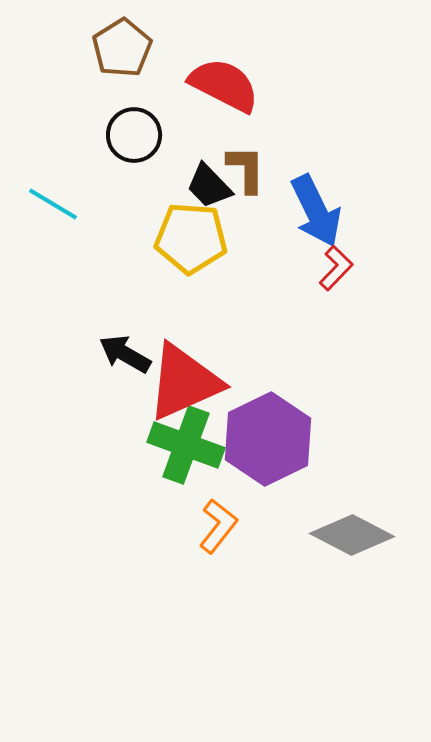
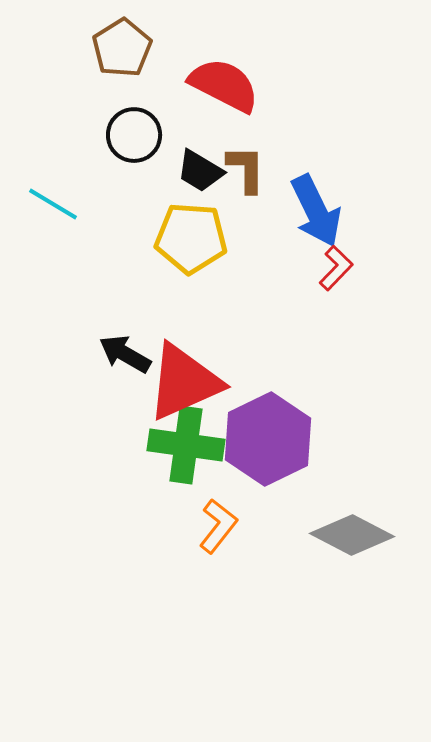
black trapezoid: moved 9 px left, 15 px up; rotated 15 degrees counterclockwise
green cross: rotated 12 degrees counterclockwise
